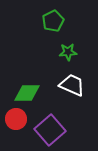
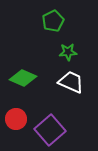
white trapezoid: moved 1 px left, 3 px up
green diamond: moved 4 px left, 15 px up; rotated 24 degrees clockwise
